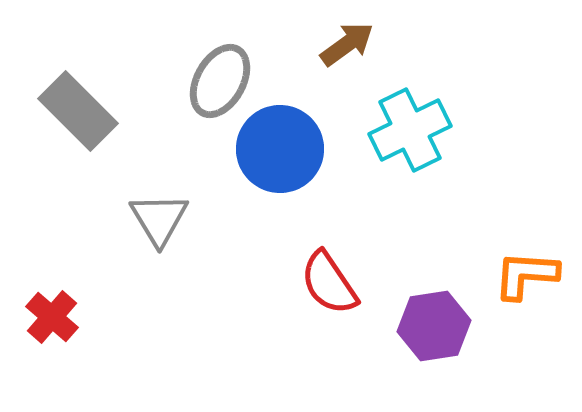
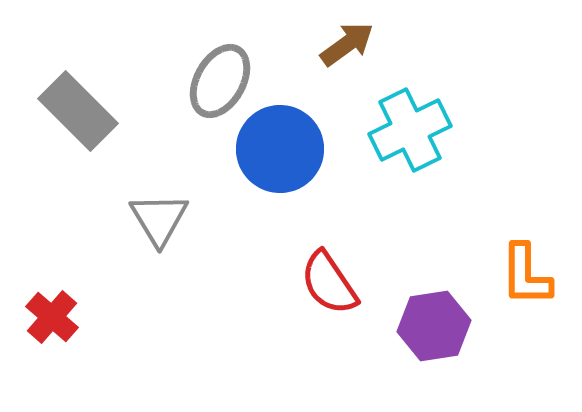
orange L-shape: rotated 94 degrees counterclockwise
